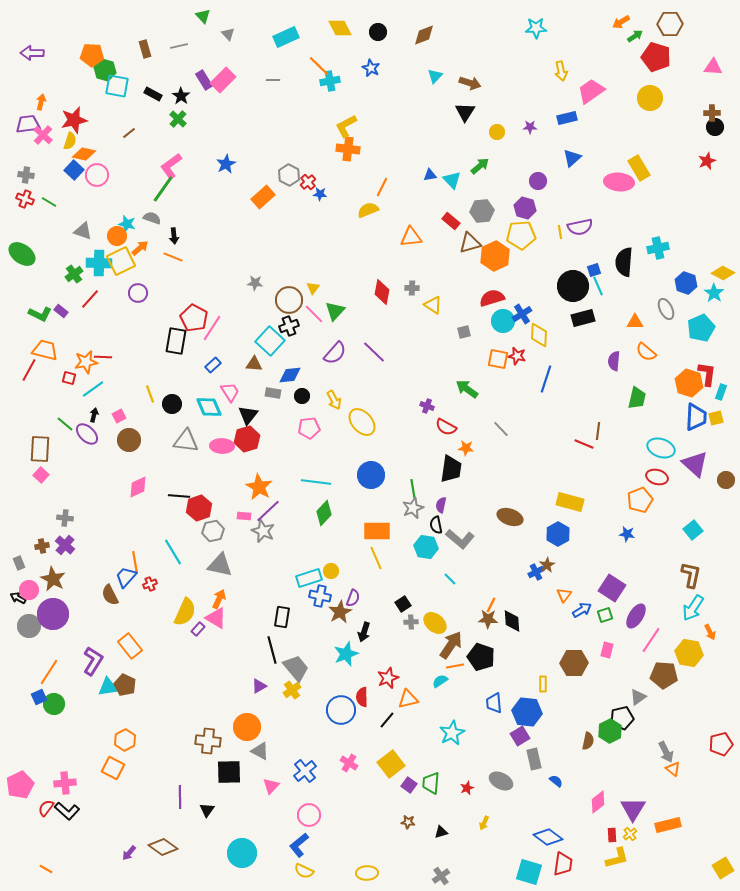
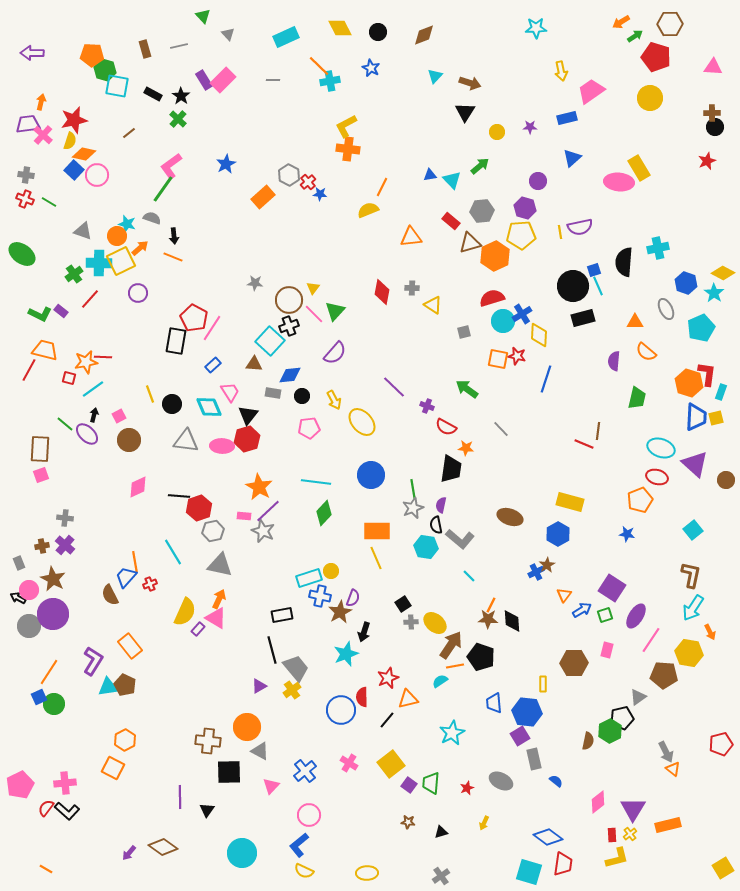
purple line at (374, 352): moved 20 px right, 35 px down
pink square at (41, 475): rotated 28 degrees clockwise
cyan line at (450, 579): moved 19 px right, 3 px up
black rectangle at (282, 617): moved 2 px up; rotated 70 degrees clockwise
